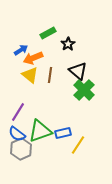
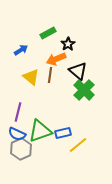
orange arrow: moved 23 px right, 1 px down
yellow triangle: moved 1 px right, 2 px down
purple line: rotated 18 degrees counterclockwise
blue semicircle: rotated 12 degrees counterclockwise
yellow line: rotated 18 degrees clockwise
